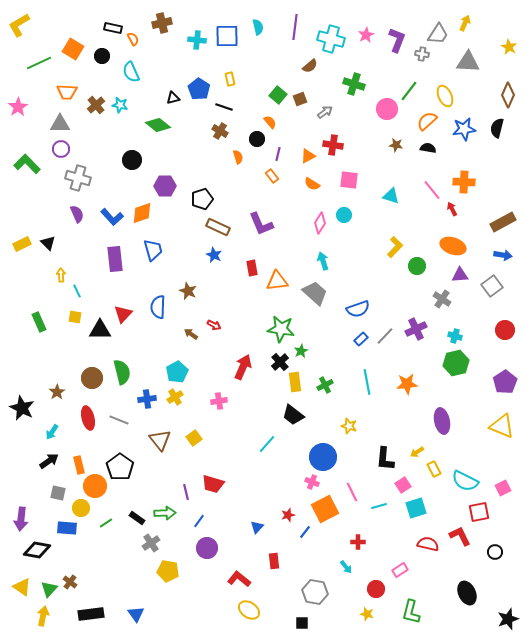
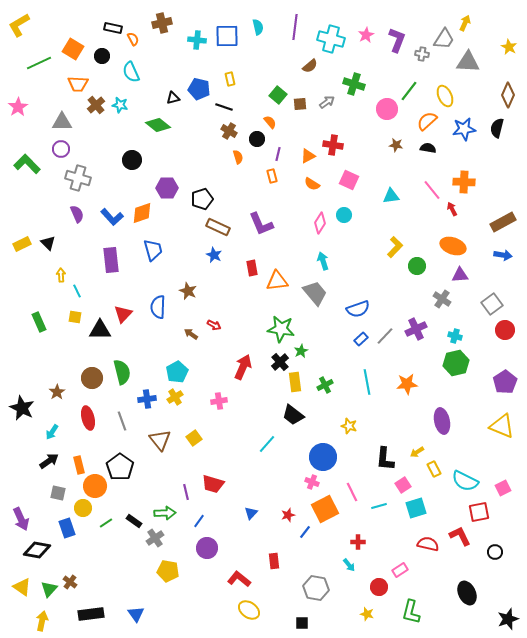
gray trapezoid at (438, 34): moved 6 px right, 5 px down
blue pentagon at (199, 89): rotated 20 degrees counterclockwise
orange trapezoid at (67, 92): moved 11 px right, 8 px up
brown square at (300, 99): moved 5 px down; rotated 16 degrees clockwise
gray arrow at (325, 112): moved 2 px right, 10 px up
gray triangle at (60, 124): moved 2 px right, 2 px up
brown cross at (220, 131): moved 9 px right
orange rectangle at (272, 176): rotated 24 degrees clockwise
pink square at (349, 180): rotated 18 degrees clockwise
purple hexagon at (165, 186): moved 2 px right, 2 px down
cyan triangle at (391, 196): rotated 24 degrees counterclockwise
purple rectangle at (115, 259): moved 4 px left, 1 px down
gray square at (492, 286): moved 18 px down
gray trapezoid at (315, 293): rotated 8 degrees clockwise
gray line at (119, 420): moved 3 px right, 1 px down; rotated 48 degrees clockwise
yellow circle at (81, 508): moved 2 px right
black rectangle at (137, 518): moved 3 px left, 3 px down
purple arrow at (21, 519): rotated 30 degrees counterclockwise
blue triangle at (257, 527): moved 6 px left, 14 px up
blue rectangle at (67, 528): rotated 66 degrees clockwise
gray cross at (151, 543): moved 4 px right, 5 px up
cyan arrow at (346, 567): moved 3 px right, 2 px up
red circle at (376, 589): moved 3 px right, 2 px up
gray hexagon at (315, 592): moved 1 px right, 4 px up
yellow arrow at (43, 616): moved 1 px left, 5 px down
